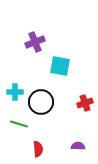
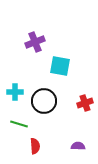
black circle: moved 3 px right, 1 px up
red semicircle: moved 3 px left, 3 px up
